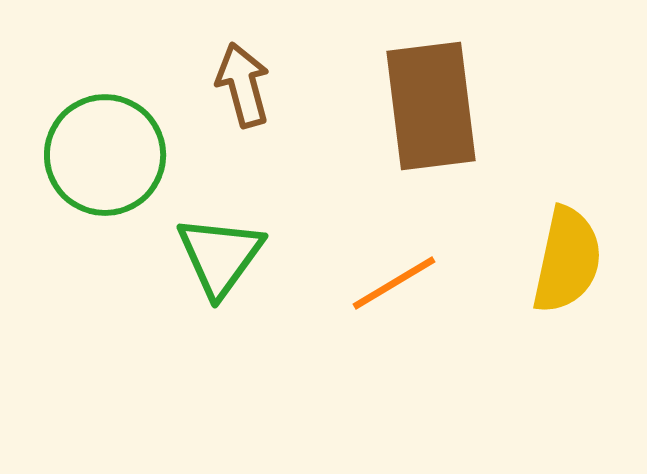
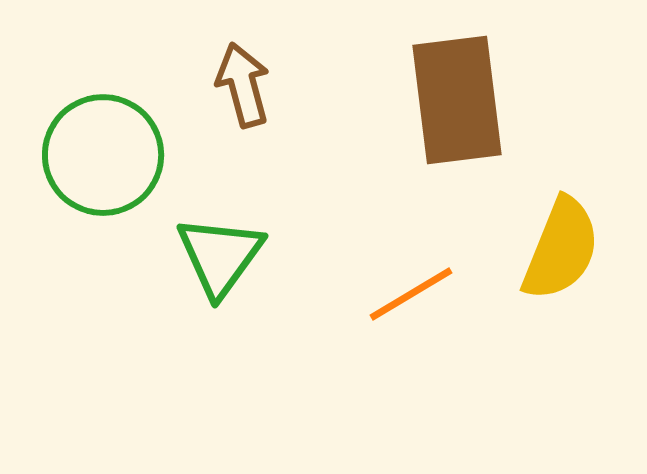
brown rectangle: moved 26 px right, 6 px up
green circle: moved 2 px left
yellow semicircle: moved 6 px left, 11 px up; rotated 10 degrees clockwise
orange line: moved 17 px right, 11 px down
